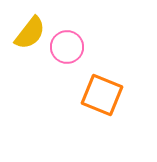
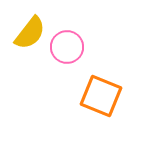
orange square: moved 1 px left, 1 px down
